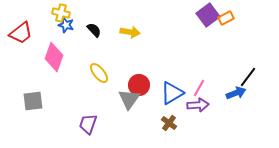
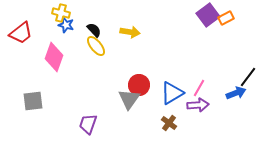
yellow ellipse: moved 3 px left, 27 px up
